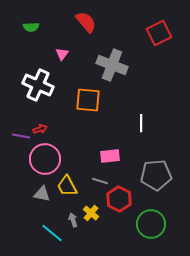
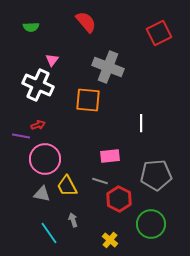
pink triangle: moved 10 px left, 6 px down
gray cross: moved 4 px left, 2 px down
red arrow: moved 2 px left, 4 px up
yellow cross: moved 19 px right, 27 px down
cyan line: moved 3 px left; rotated 15 degrees clockwise
